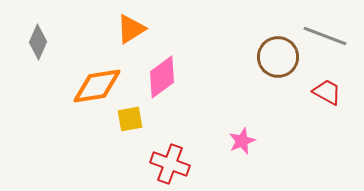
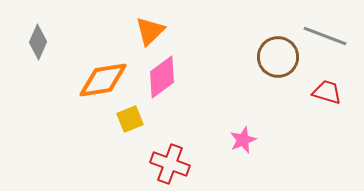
orange triangle: moved 19 px right, 2 px down; rotated 12 degrees counterclockwise
orange diamond: moved 6 px right, 6 px up
red trapezoid: rotated 12 degrees counterclockwise
yellow square: rotated 12 degrees counterclockwise
pink star: moved 1 px right, 1 px up
